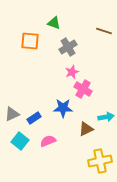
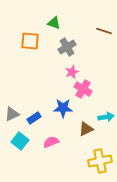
gray cross: moved 1 px left
pink semicircle: moved 3 px right, 1 px down
